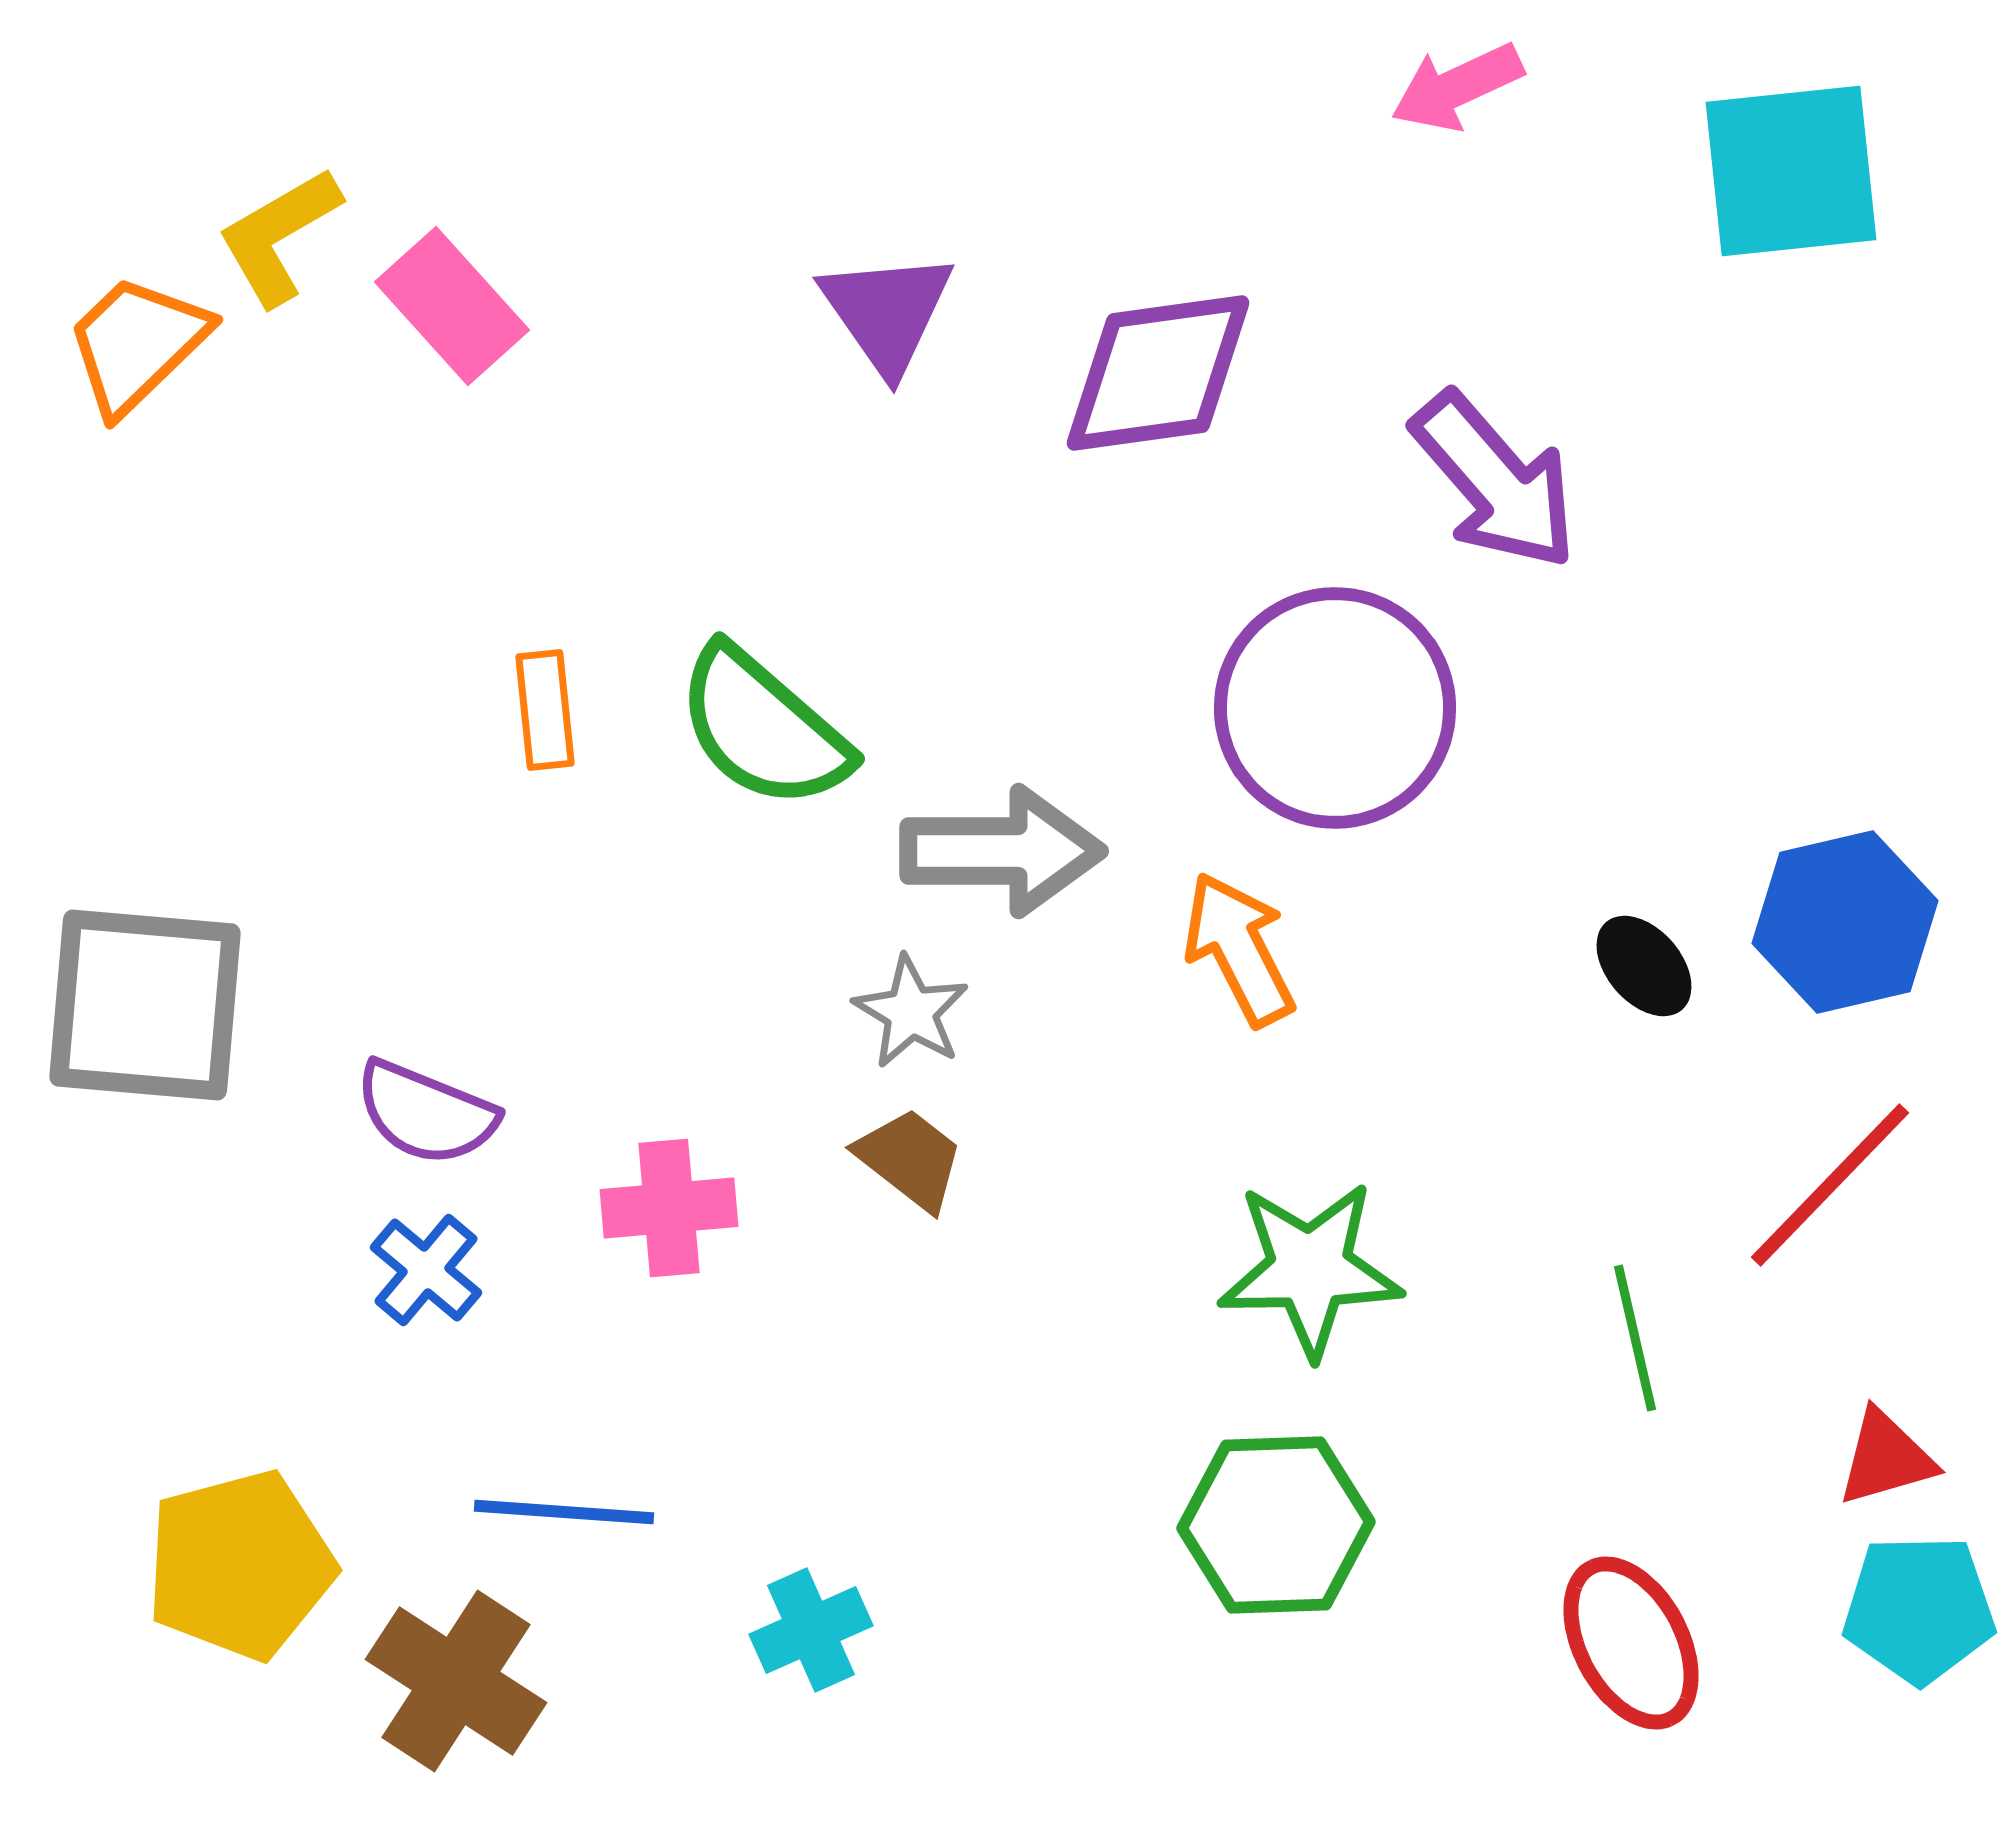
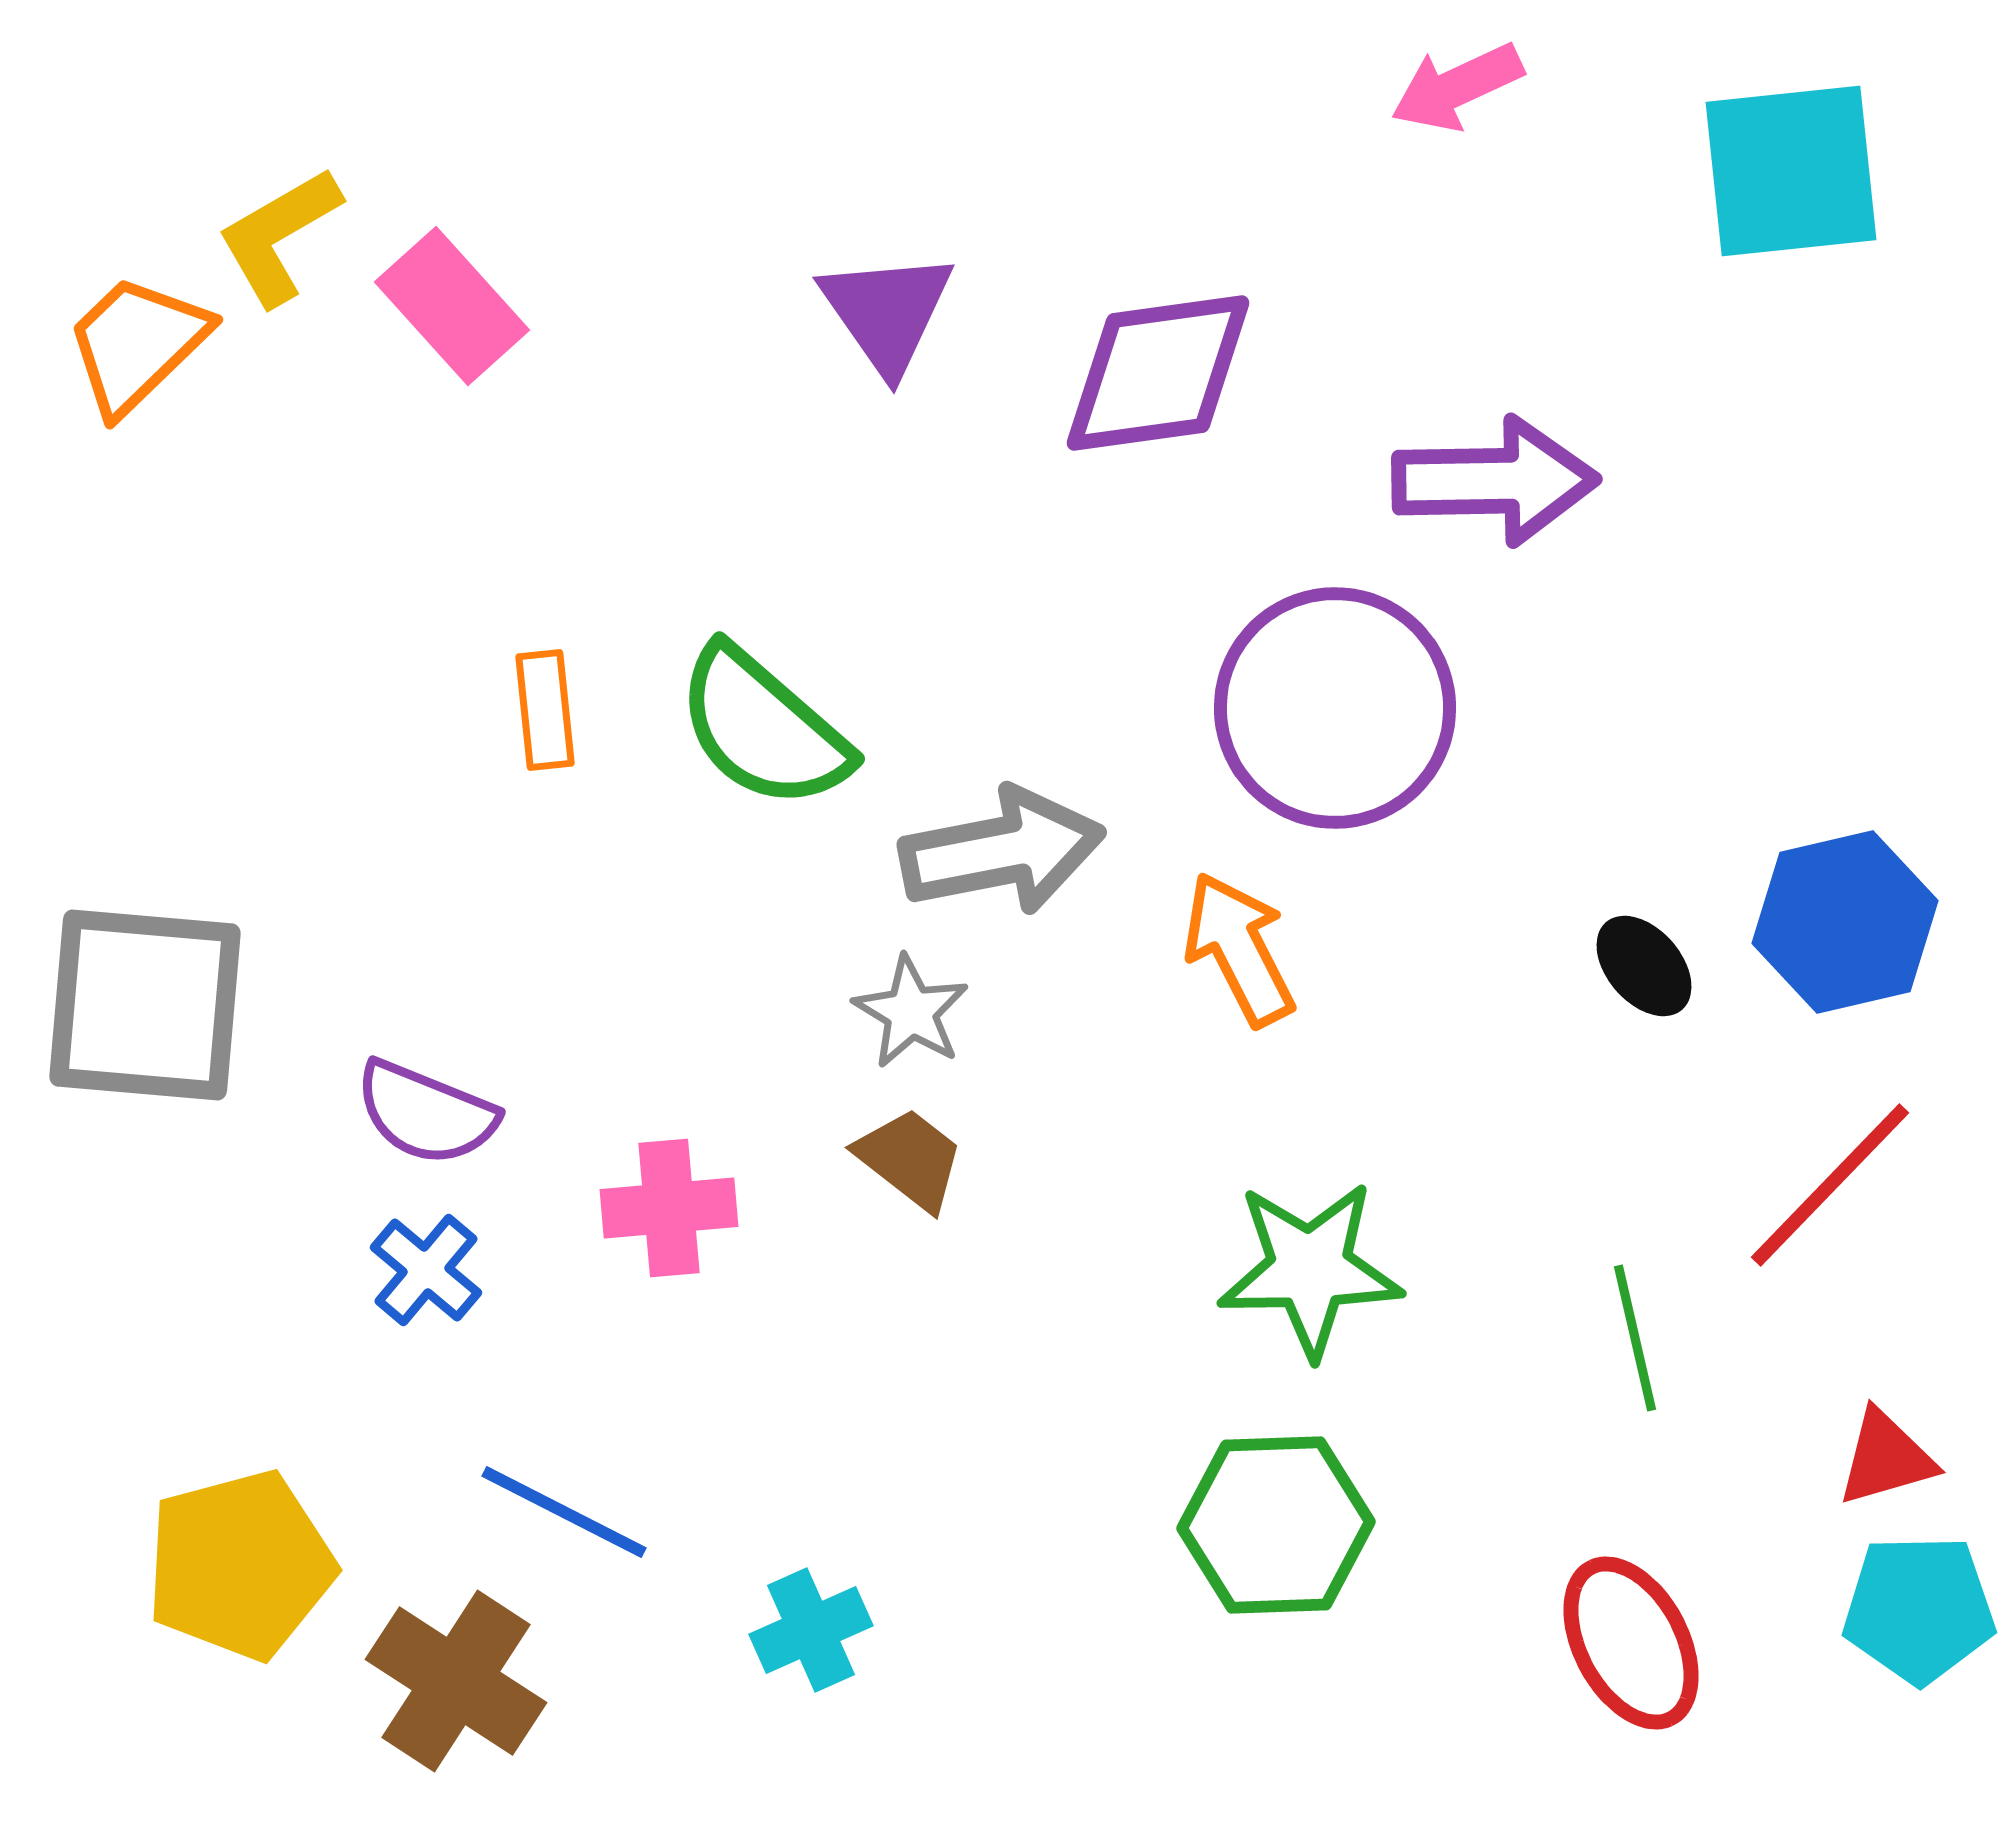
purple arrow: rotated 50 degrees counterclockwise
gray arrow: rotated 11 degrees counterclockwise
blue line: rotated 23 degrees clockwise
